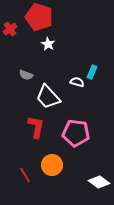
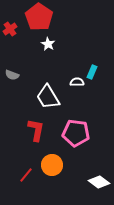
red pentagon: rotated 16 degrees clockwise
gray semicircle: moved 14 px left
white semicircle: rotated 16 degrees counterclockwise
white trapezoid: rotated 12 degrees clockwise
red L-shape: moved 3 px down
red line: moved 1 px right; rotated 70 degrees clockwise
